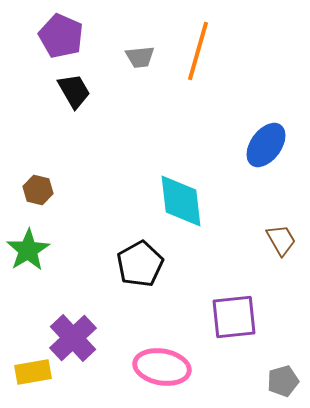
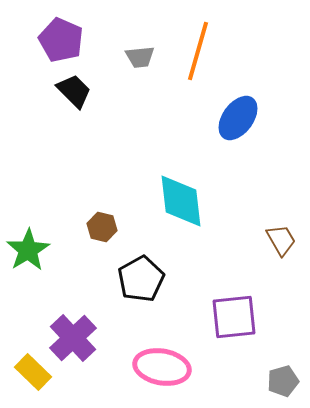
purple pentagon: moved 4 px down
black trapezoid: rotated 15 degrees counterclockwise
blue ellipse: moved 28 px left, 27 px up
brown hexagon: moved 64 px right, 37 px down
black pentagon: moved 1 px right, 15 px down
yellow rectangle: rotated 54 degrees clockwise
